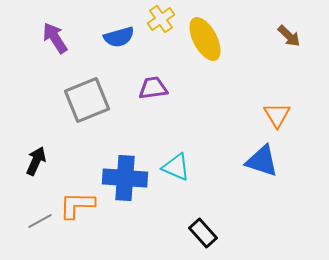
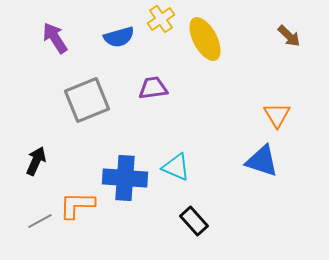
black rectangle: moved 9 px left, 12 px up
